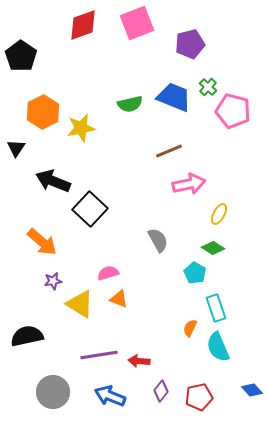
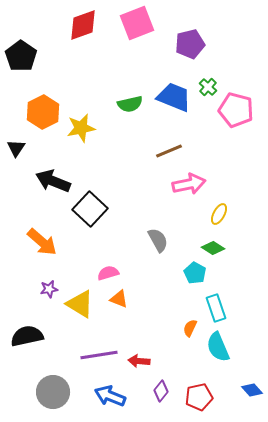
pink pentagon: moved 3 px right, 1 px up
purple star: moved 4 px left, 8 px down
